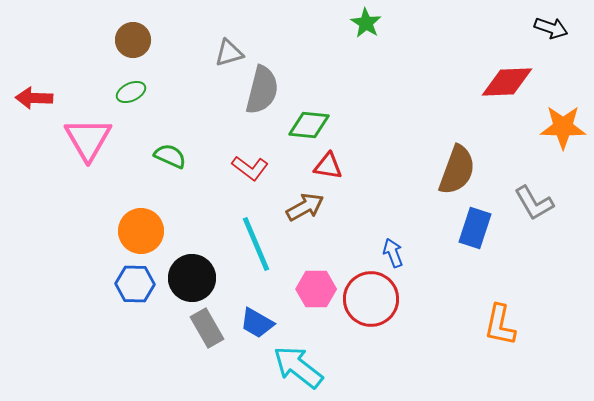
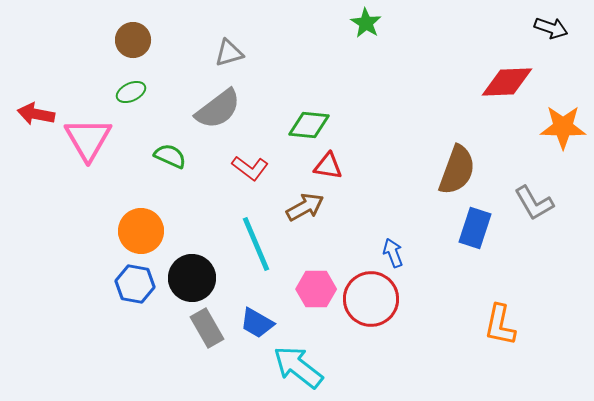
gray semicircle: moved 44 px left, 19 px down; rotated 39 degrees clockwise
red arrow: moved 2 px right, 16 px down; rotated 9 degrees clockwise
blue hexagon: rotated 9 degrees clockwise
